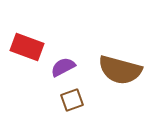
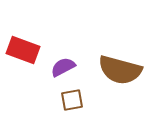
red rectangle: moved 4 px left, 3 px down
brown square: rotated 10 degrees clockwise
